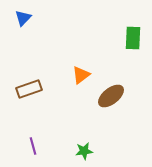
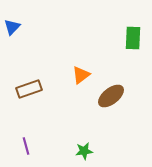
blue triangle: moved 11 px left, 9 px down
purple line: moved 7 px left
